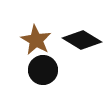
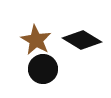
black circle: moved 1 px up
